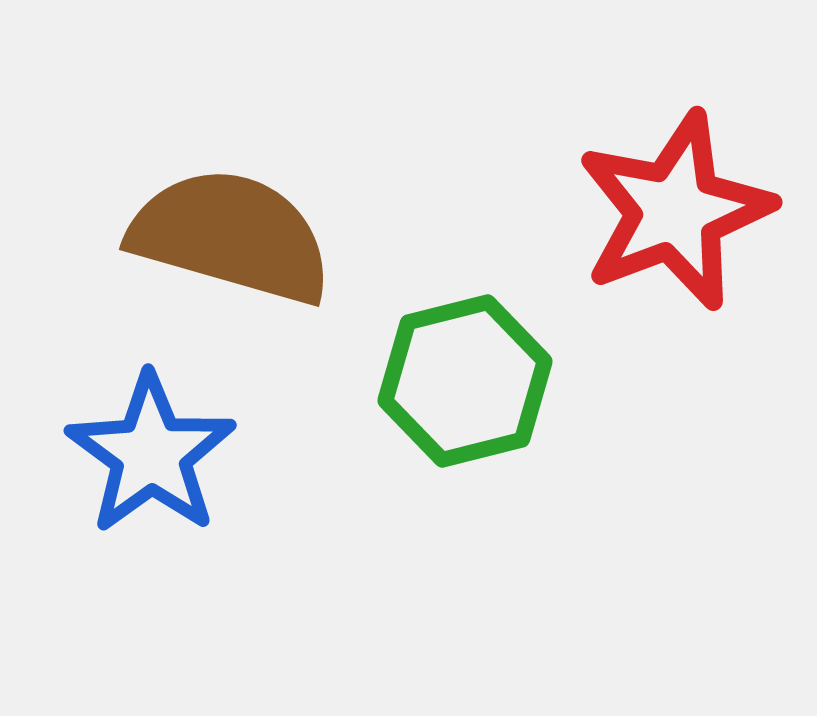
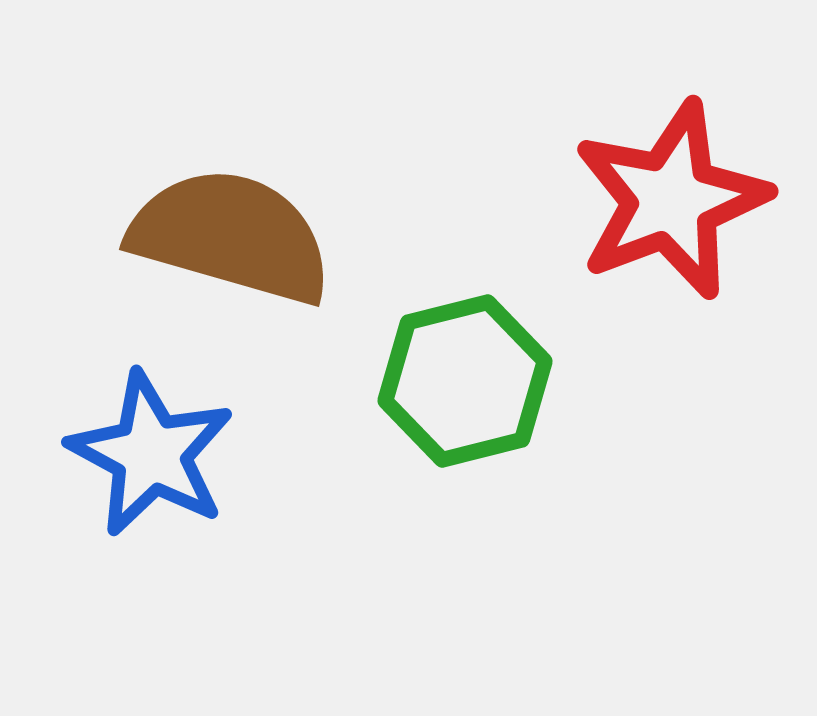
red star: moved 4 px left, 11 px up
blue star: rotated 8 degrees counterclockwise
